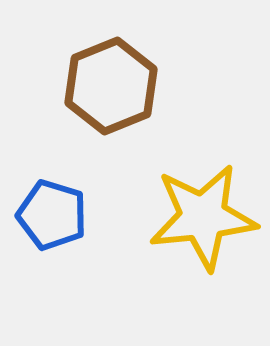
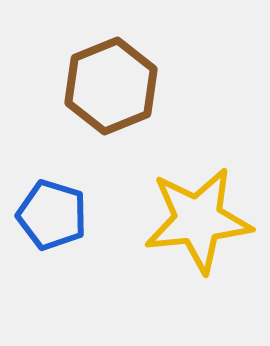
yellow star: moved 5 px left, 3 px down
